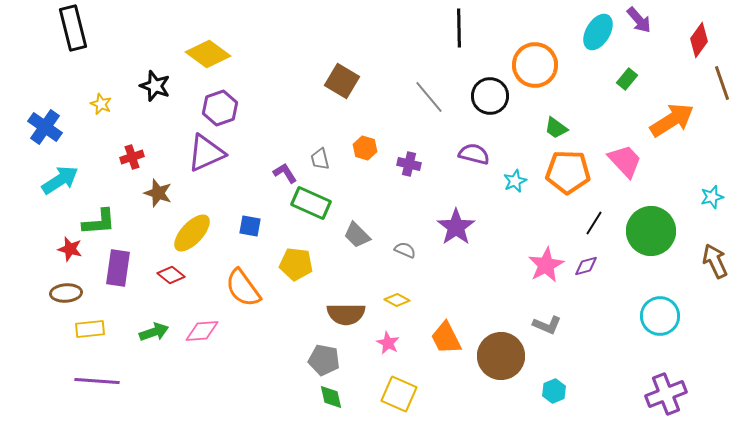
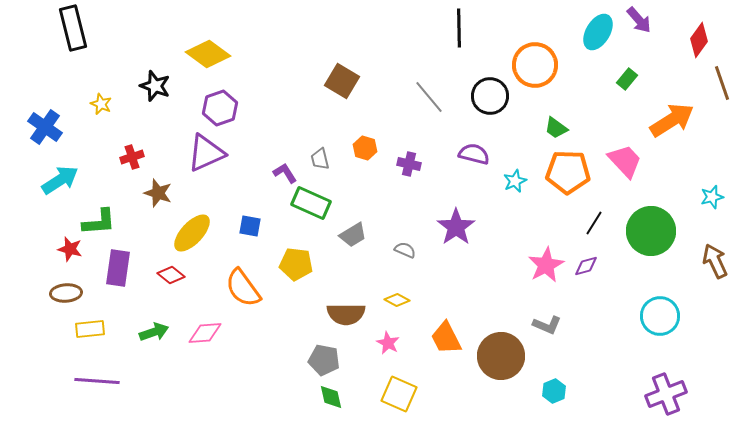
gray trapezoid at (357, 235): moved 4 px left; rotated 76 degrees counterclockwise
pink diamond at (202, 331): moved 3 px right, 2 px down
